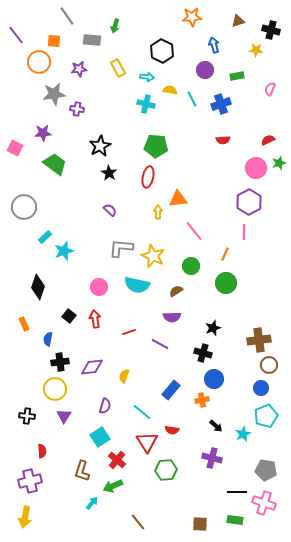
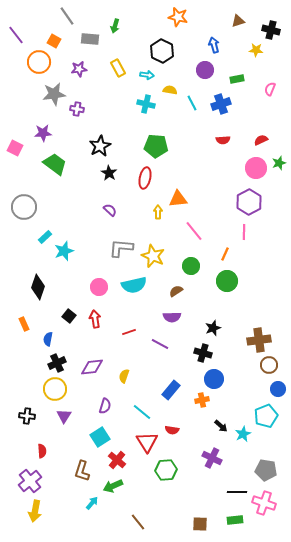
orange star at (192, 17): moved 14 px left; rotated 18 degrees clockwise
gray rectangle at (92, 40): moved 2 px left, 1 px up
orange square at (54, 41): rotated 24 degrees clockwise
green rectangle at (237, 76): moved 3 px down
cyan arrow at (147, 77): moved 2 px up
cyan line at (192, 99): moved 4 px down
red semicircle at (268, 140): moved 7 px left
red ellipse at (148, 177): moved 3 px left, 1 px down
green circle at (226, 283): moved 1 px right, 2 px up
cyan semicircle at (137, 285): moved 3 px left; rotated 25 degrees counterclockwise
black cross at (60, 362): moved 3 px left, 1 px down; rotated 18 degrees counterclockwise
blue circle at (261, 388): moved 17 px right, 1 px down
black arrow at (216, 426): moved 5 px right
purple cross at (212, 458): rotated 12 degrees clockwise
purple cross at (30, 481): rotated 25 degrees counterclockwise
yellow arrow at (25, 517): moved 10 px right, 6 px up
green rectangle at (235, 520): rotated 14 degrees counterclockwise
